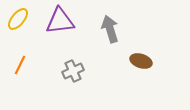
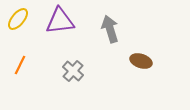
gray cross: rotated 25 degrees counterclockwise
